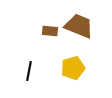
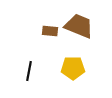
yellow pentagon: rotated 15 degrees clockwise
